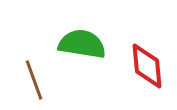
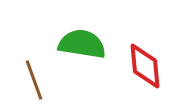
red diamond: moved 2 px left
